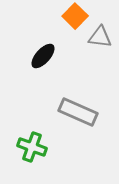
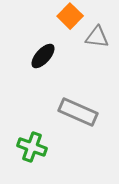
orange square: moved 5 px left
gray triangle: moved 3 px left
